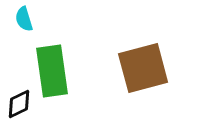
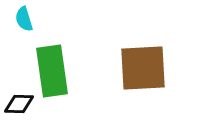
brown square: rotated 12 degrees clockwise
black diamond: rotated 28 degrees clockwise
